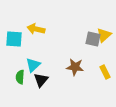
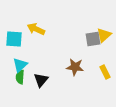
yellow arrow: rotated 12 degrees clockwise
gray square: rotated 21 degrees counterclockwise
cyan triangle: moved 13 px left
